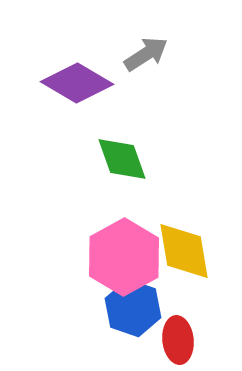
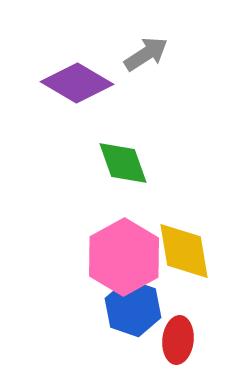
green diamond: moved 1 px right, 4 px down
red ellipse: rotated 12 degrees clockwise
